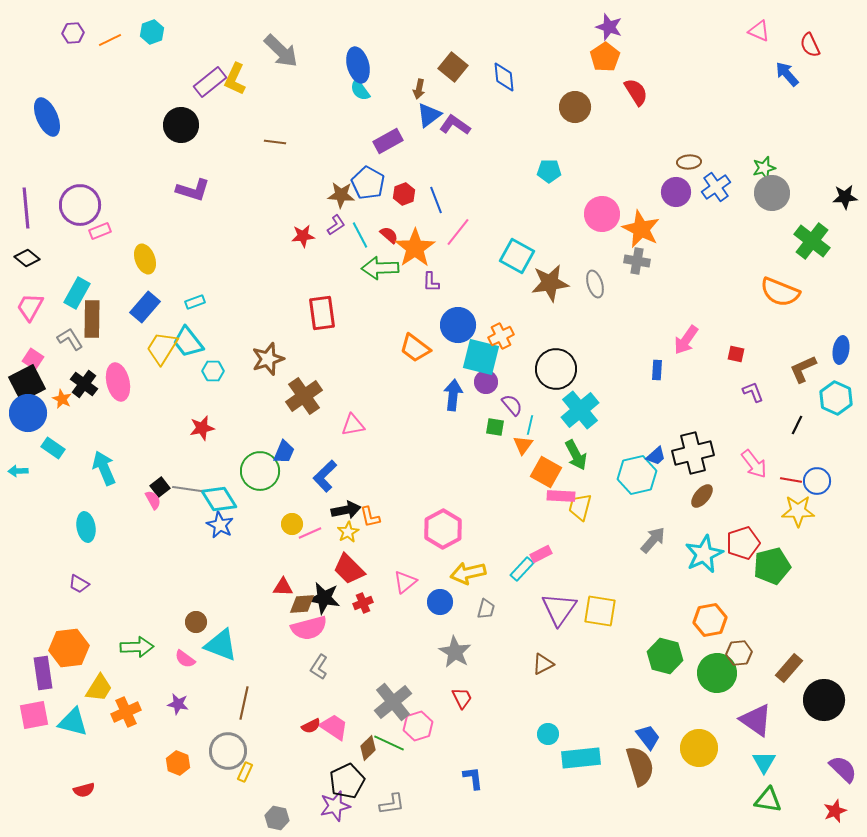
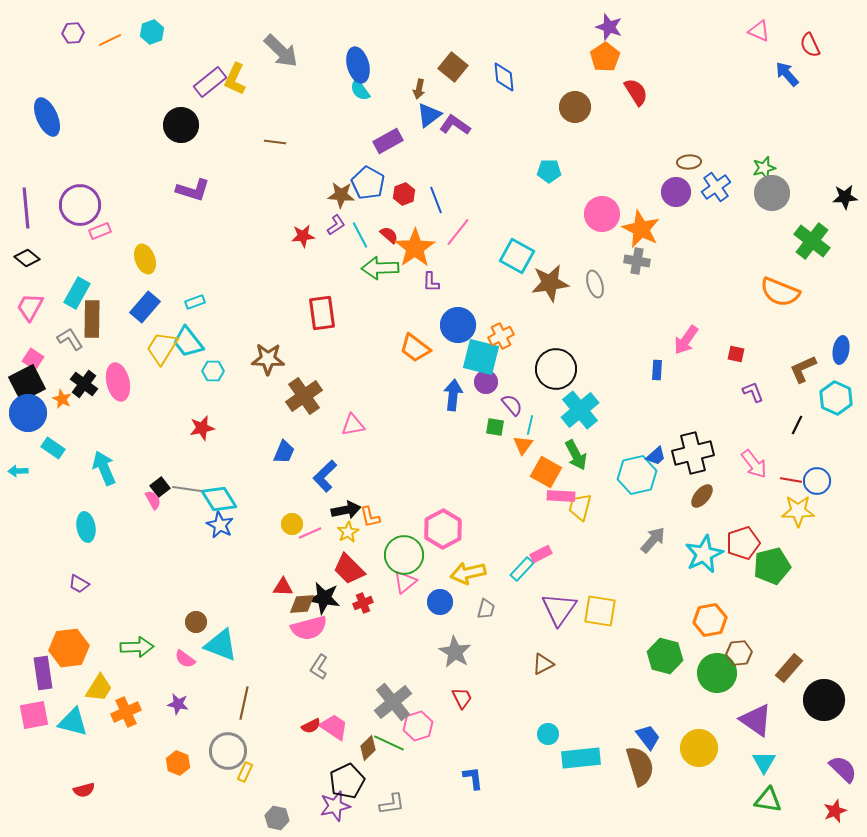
brown star at (268, 359): rotated 20 degrees clockwise
green circle at (260, 471): moved 144 px right, 84 px down
